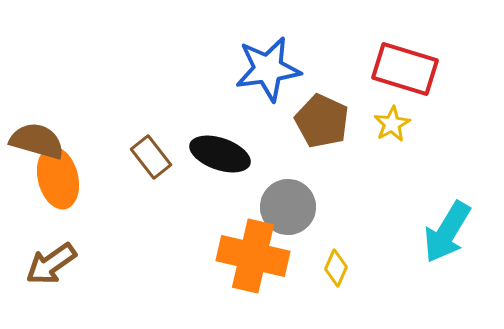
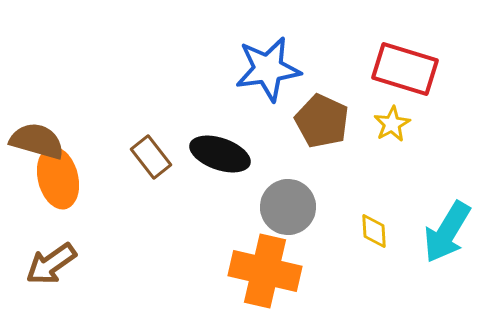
orange cross: moved 12 px right, 15 px down
yellow diamond: moved 38 px right, 37 px up; rotated 27 degrees counterclockwise
